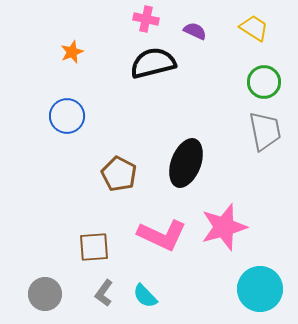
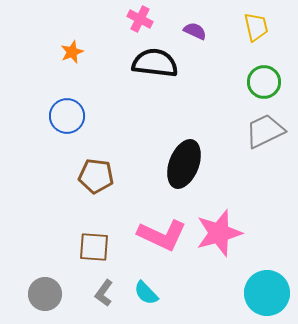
pink cross: moved 6 px left; rotated 15 degrees clockwise
yellow trapezoid: moved 2 px right, 1 px up; rotated 44 degrees clockwise
black semicircle: moved 2 px right; rotated 21 degrees clockwise
gray trapezoid: rotated 105 degrees counterclockwise
black ellipse: moved 2 px left, 1 px down
brown pentagon: moved 23 px left, 2 px down; rotated 20 degrees counterclockwise
pink star: moved 5 px left, 6 px down
brown square: rotated 8 degrees clockwise
cyan circle: moved 7 px right, 4 px down
cyan semicircle: moved 1 px right, 3 px up
